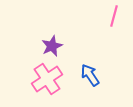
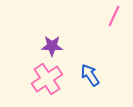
pink line: rotated 10 degrees clockwise
purple star: rotated 25 degrees clockwise
